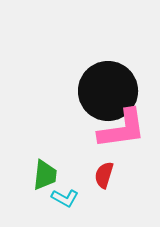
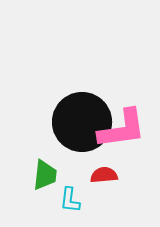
black circle: moved 26 px left, 31 px down
red semicircle: rotated 68 degrees clockwise
cyan L-shape: moved 5 px right, 2 px down; rotated 68 degrees clockwise
